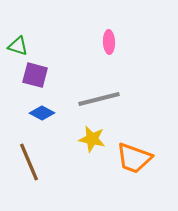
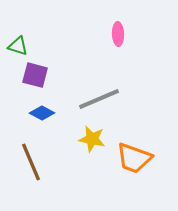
pink ellipse: moved 9 px right, 8 px up
gray line: rotated 9 degrees counterclockwise
brown line: moved 2 px right
